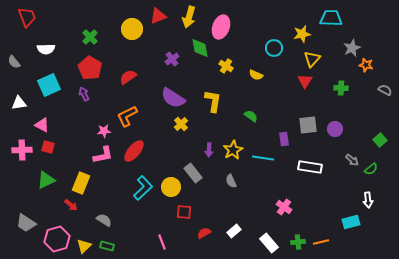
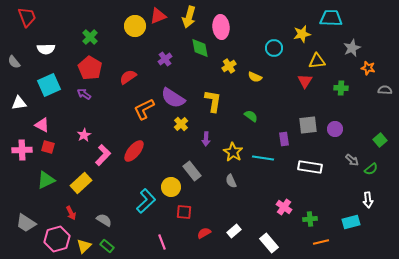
pink ellipse at (221, 27): rotated 25 degrees counterclockwise
yellow circle at (132, 29): moved 3 px right, 3 px up
purple cross at (172, 59): moved 7 px left
yellow triangle at (312, 59): moved 5 px right, 2 px down; rotated 42 degrees clockwise
orange star at (366, 65): moved 2 px right, 3 px down
yellow cross at (226, 66): moved 3 px right; rotated 24 degrees clockwise
yellow semicircle at (256, 75): moved 1 px left, 2 px down
gray semicircle at (385, 90): rotated 24 degrees counterclockwise
purple arrow at (84, 94): rotated 32 degrees counterclockwise
orange L-shape at (127, 116): moved 17 px right, 7 px up
pink star at (104, 131): moved 20 px left, 4 px down; rotated 24 degrees counterclockwise
purple arrow at (209, 150): moved 3 px left, 11 px up
yellow star at (233, 150): moved 2 px down; rotated 12 degrees counterclockwise
pink L-shape at (103, 155): rotated 35 degrees counterclockwise
gray rectangle at (193, 173): moved 1 px left, 2 px up
yellow rectangle at (81, 183): rotated 25 degrees clockwise
cyan L-shape at (143, 188): moved 3 px right, 13 px down
red arrow at (71, 205): moved 8 px down; rotated 24 degrees clockwise
green cross at (298, 242): moved 12 px right, 23 px up
green rectangle at (107, 246): rotated 24 degrees clockwise
